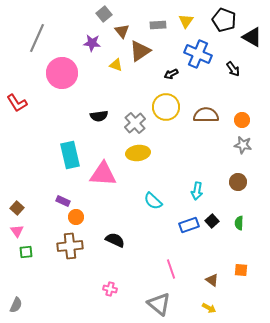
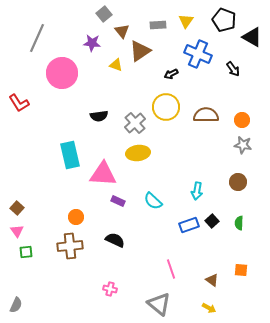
red L-shape at (17, 103): moved 2 px right
purple rectangle at (63, 201): moved 55 px right
